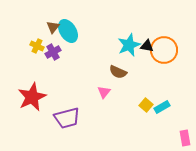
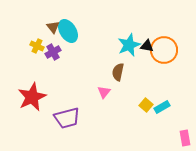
brown triangle: rotated 16 degrees counterclockwise
brown semicircle: rotated 78 degrees clockwise
